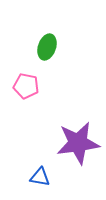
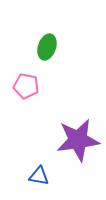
purple star: moved 3 px up
blue triangle: moved 1 px left, 1 px up
